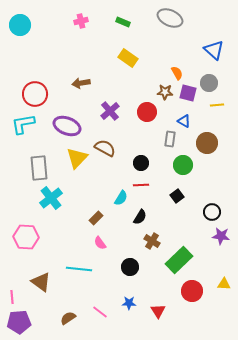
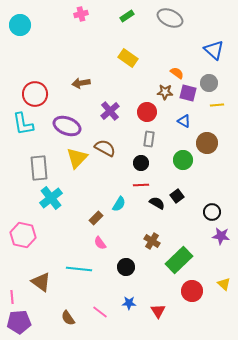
pink cross at (81, 21): moved 7 px up
green rectangle at (123, 22): moved 4 px right, 6 px up; rotated 56 degrees counterclockwise
orange semicircle at (177, 73): rotated 24 degrees counterclockwise
cyan L-shape at (23, 124): rotated 90 degrees counterclockwise
gray rectangle at (170, 139): moved 21 px left
green circle at (183, 165): moved 5 px up
cyan semicircle at (121, 198): moved 2 px left, 6 px down
black semicircle at (140, 217): moved 17 px right, 14 px up; rotated 91 degrees counterclockwise
pink hexagon at (26, 237): moved 3 px left, 2 px up; rotated 10 degrees clockwise
black circle at (130, 267): moved 4 px left
yellow triangle at (224, 284): rotated 40 degrees clockwise
brown semicircle at (68, 318): rotated 91 degrees counterclockwise
